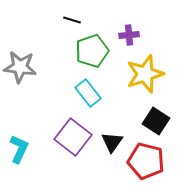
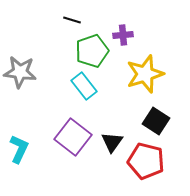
purple cross: moved 6 px left
gray star: moved 5 px down
cyan rectangle: moved 4 px left, 7 px up
